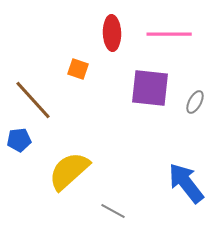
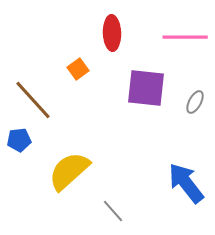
pink line: moved 16 px right, 3 px down
orange square: rotated 35 degrees clockwise
purple square: moved 4 px left
gray line: rotated 20 degrees clockwise
